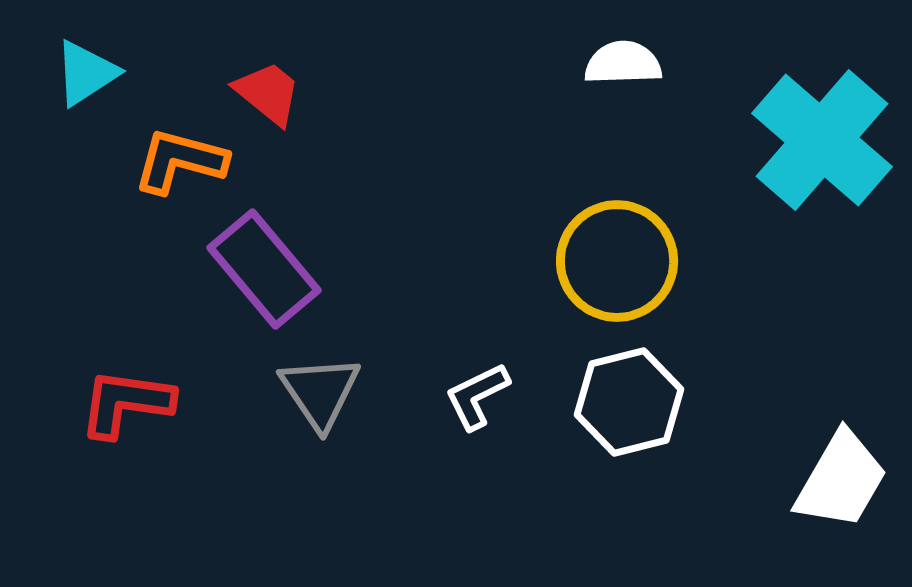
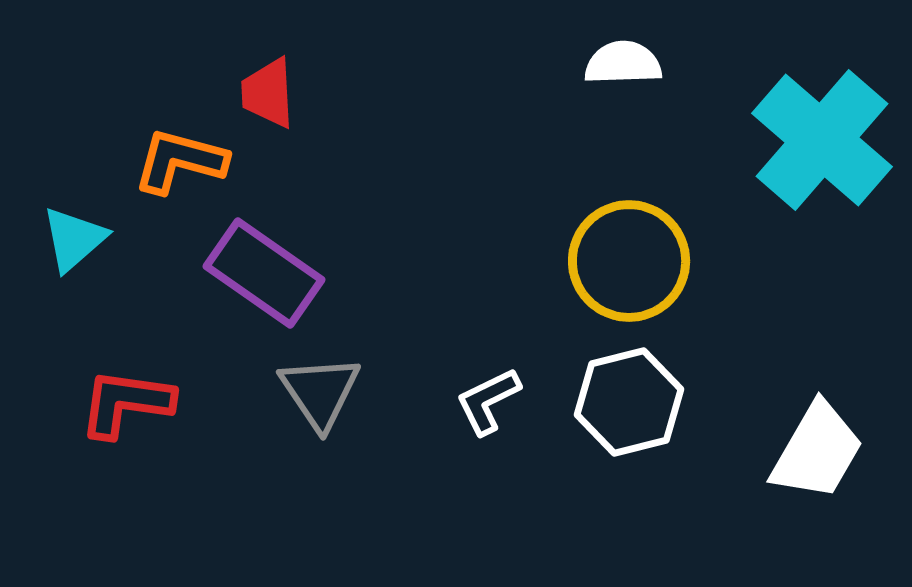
cyan triangle: moved 12 px left, 166 px down; rotated 8 degrees counterclockwise
red trapezoid: rotated 132 degrees counterclockwise
yellow circle: moved 12 px right
purple rectangle: moved 4 px down; rotated 15 degrees counterclockwise
white L-shape: moved 11 px right, 5 px down
white trapezoid: moved 24 px left, 29 px up
